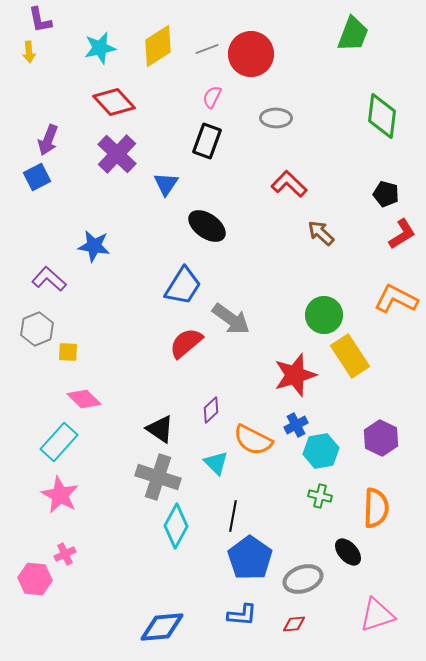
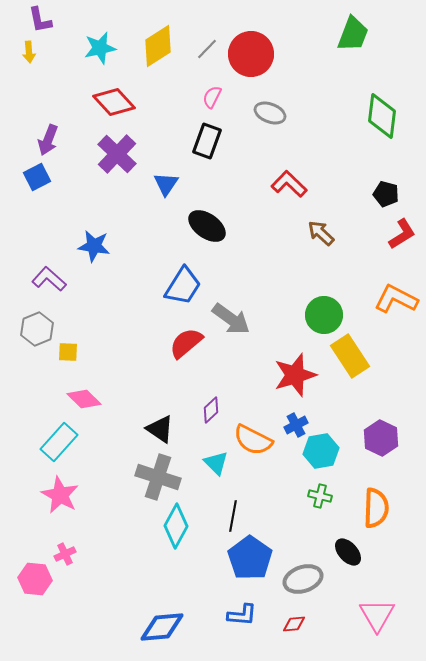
gray line at (207, 49): rotated 25 degrees counterclockwise
gray ellipse at (276, 118): moved 6 px left, 5 px up; rotated 20 degrees clockwise
pink triangle at (377, 615): rotated 42 degrees counterclockwise
